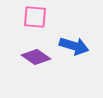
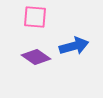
blue arrow: rotated 32 degrees counterclockwise
